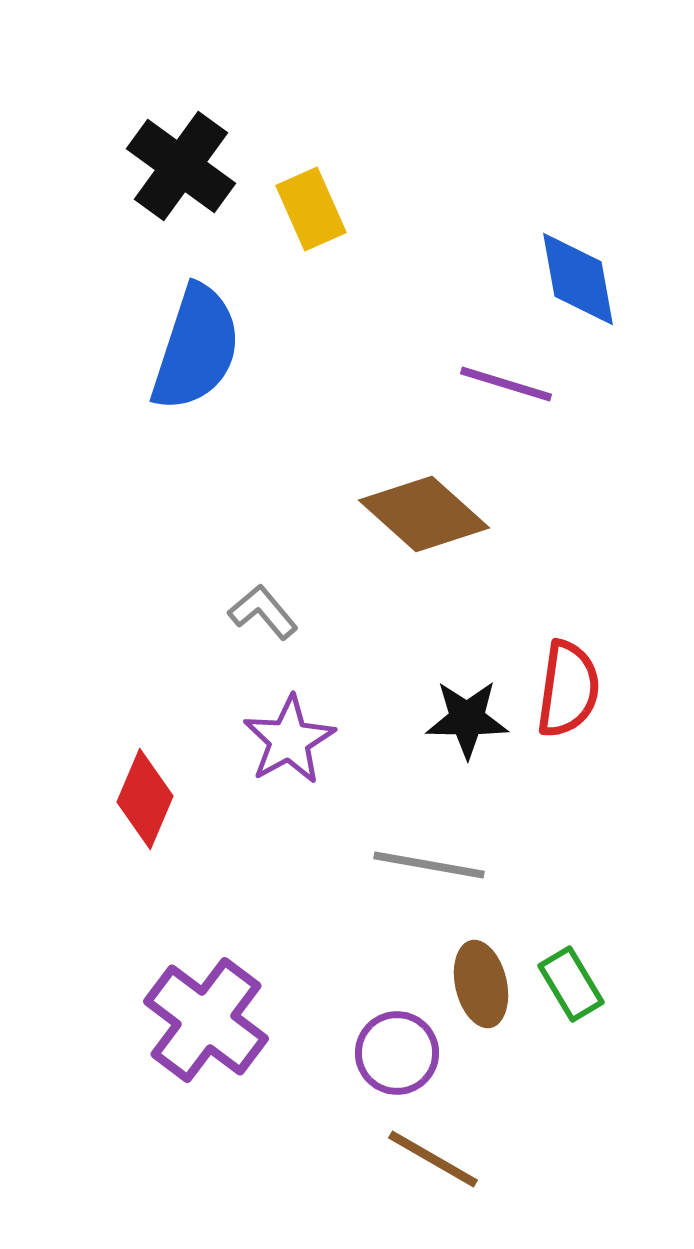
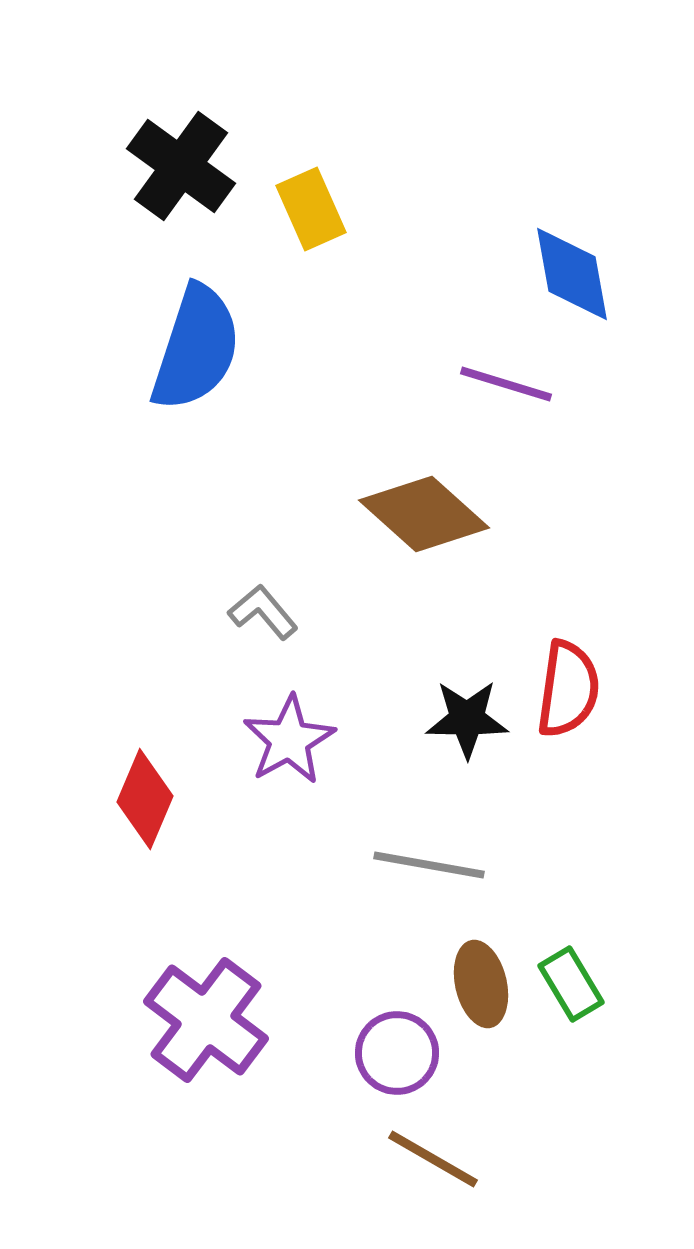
blue diamond: moved 6 px left, 5 px up
